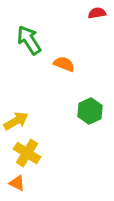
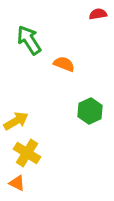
red semicircle: moved 1 px right, 1 px down
